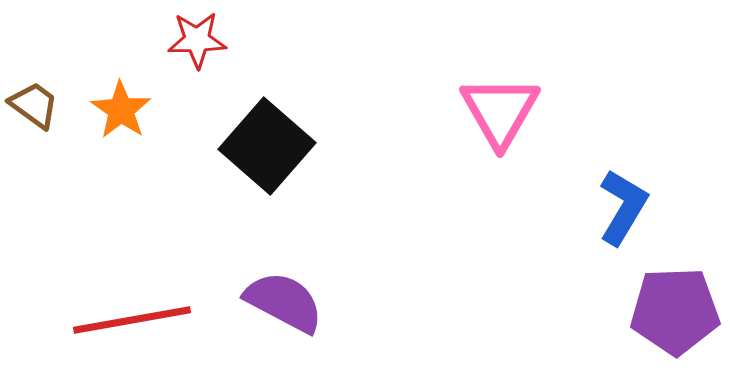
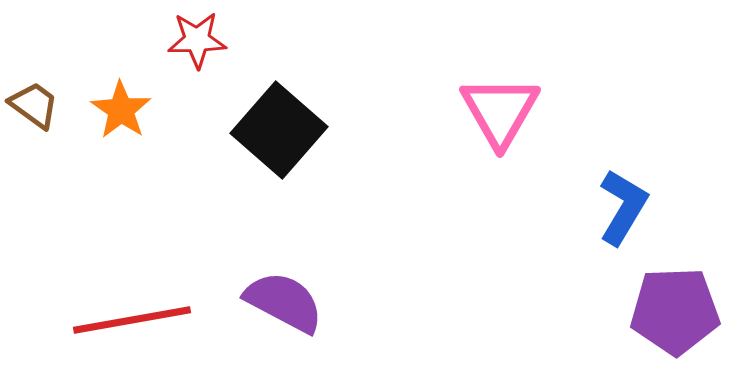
black square: moved 12 px right, 16 px up
